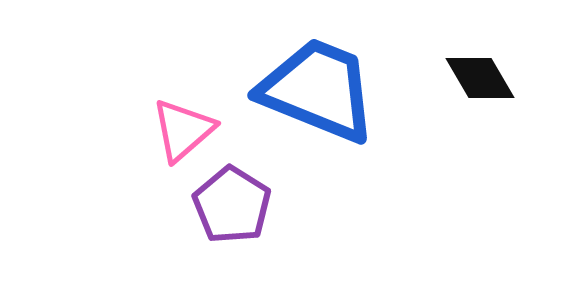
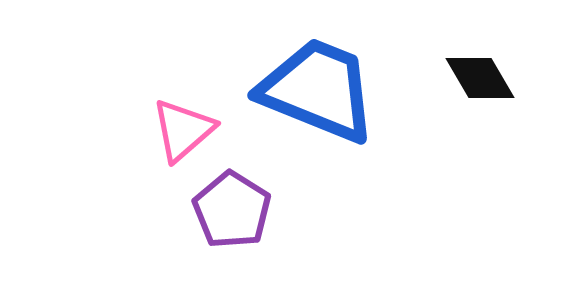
purple pentagon: moved 5 px down
